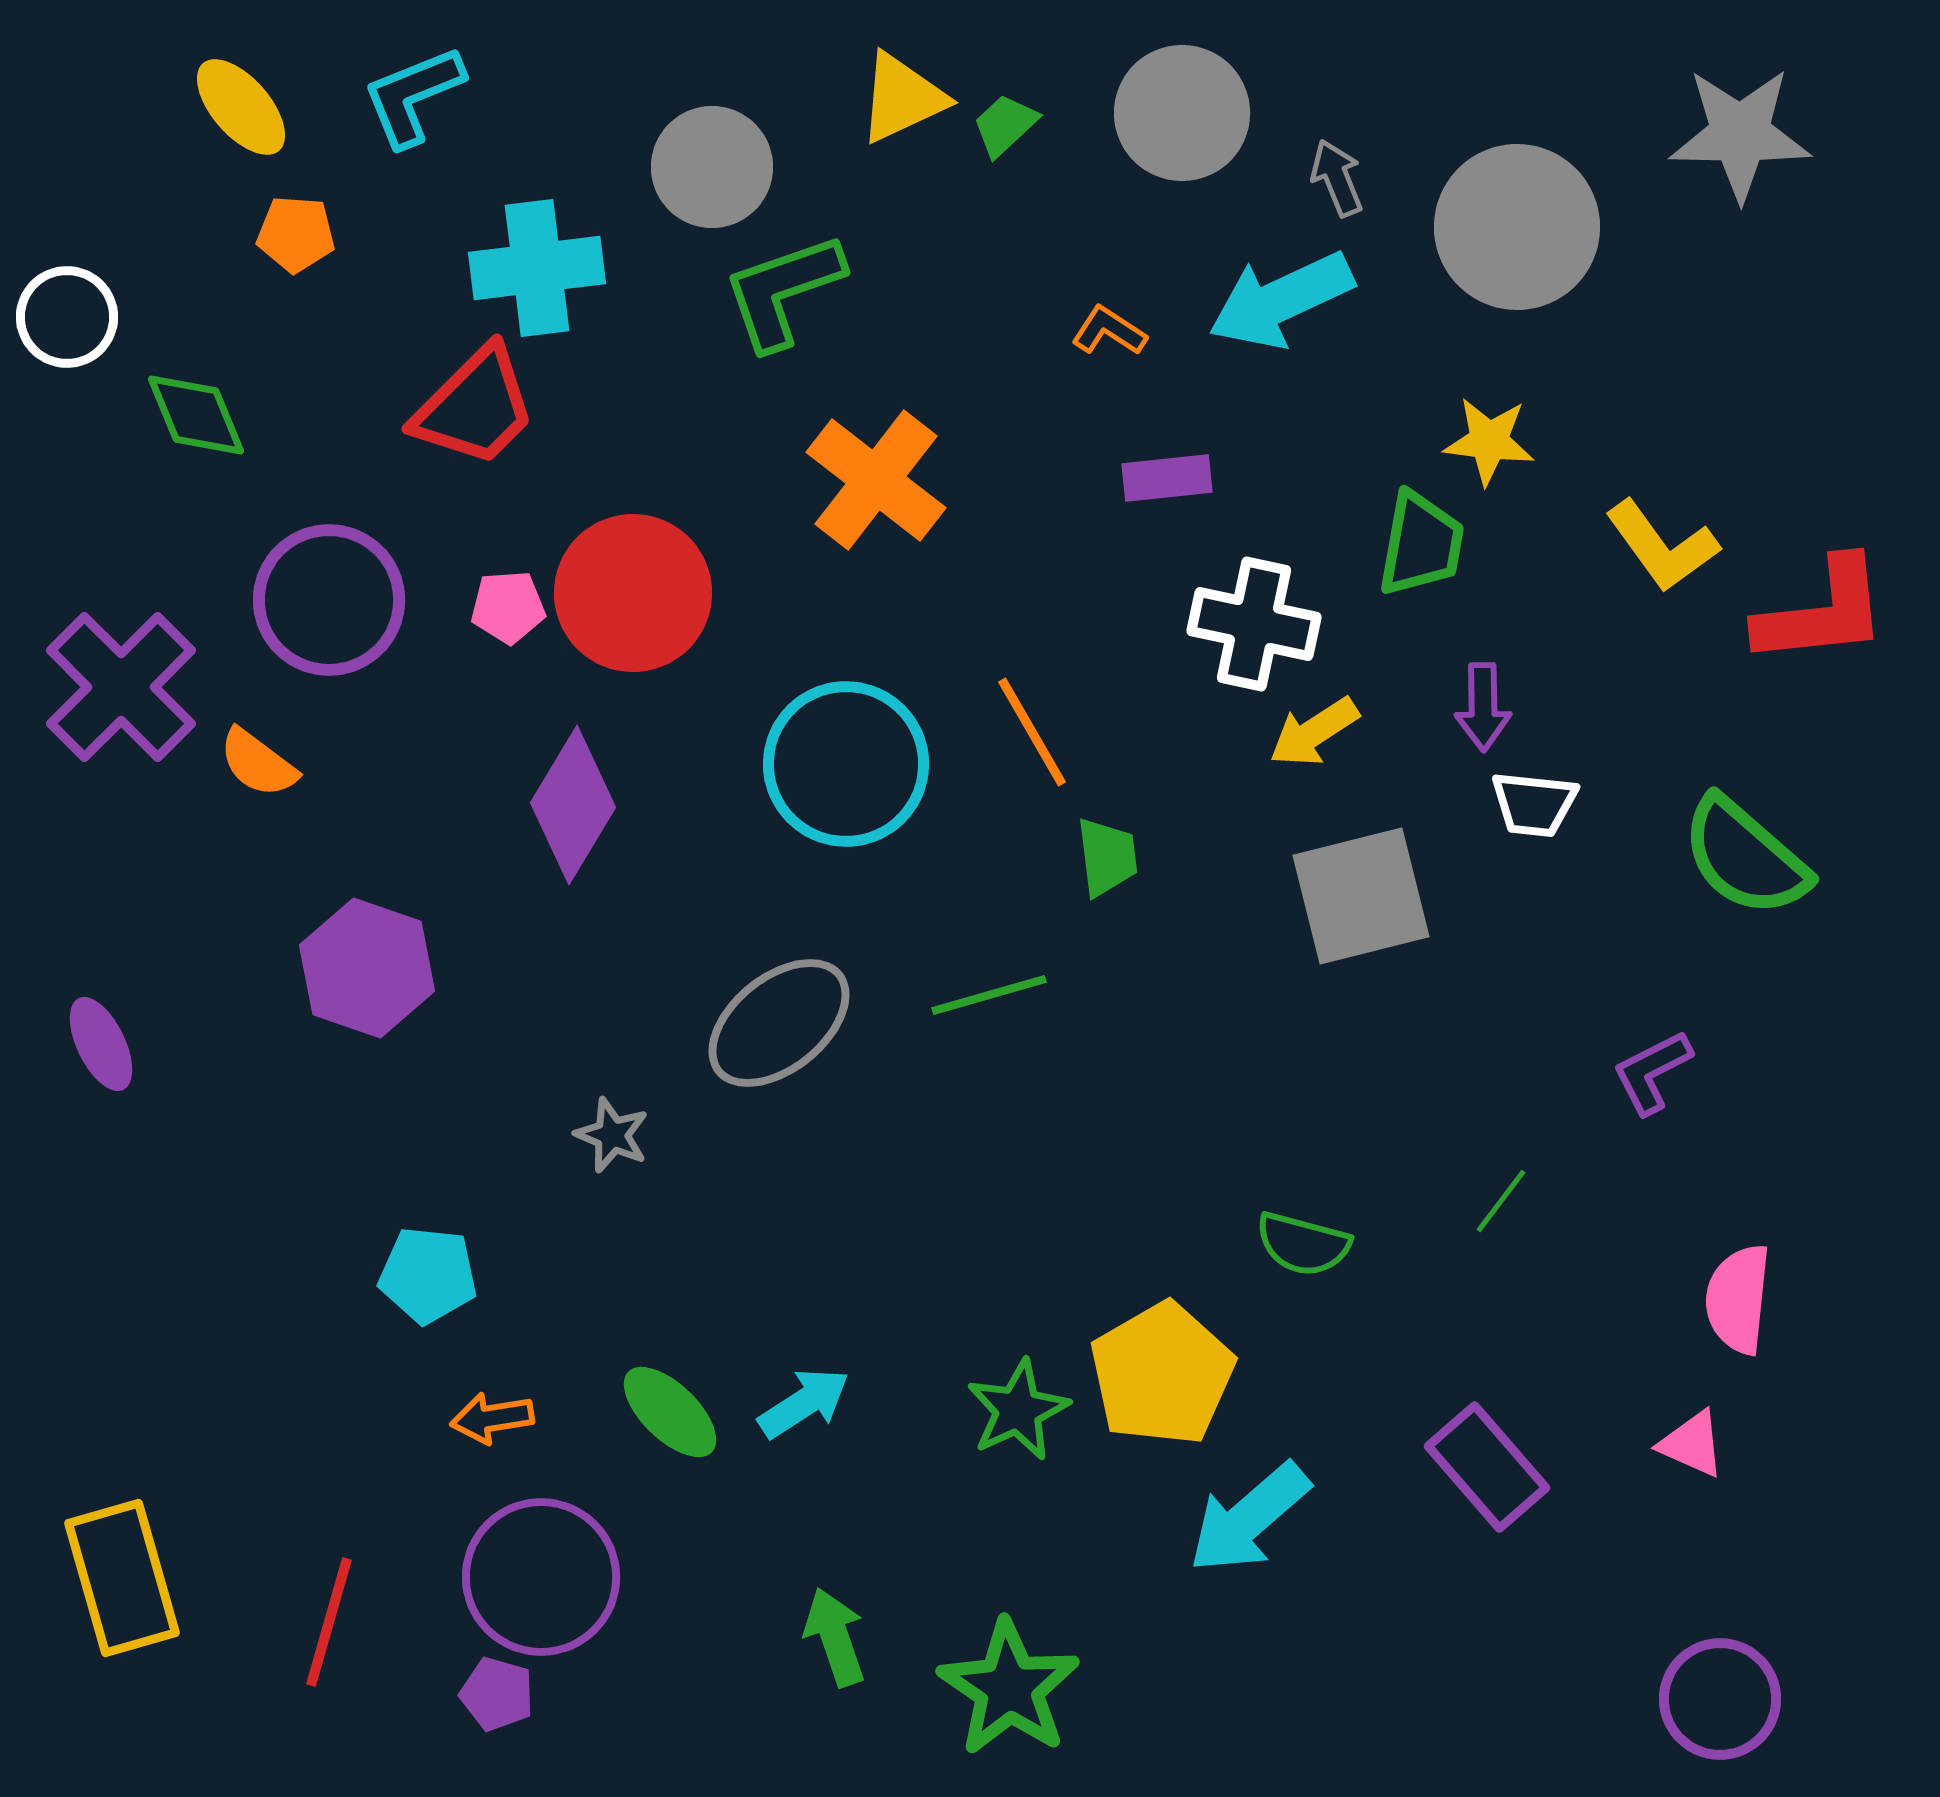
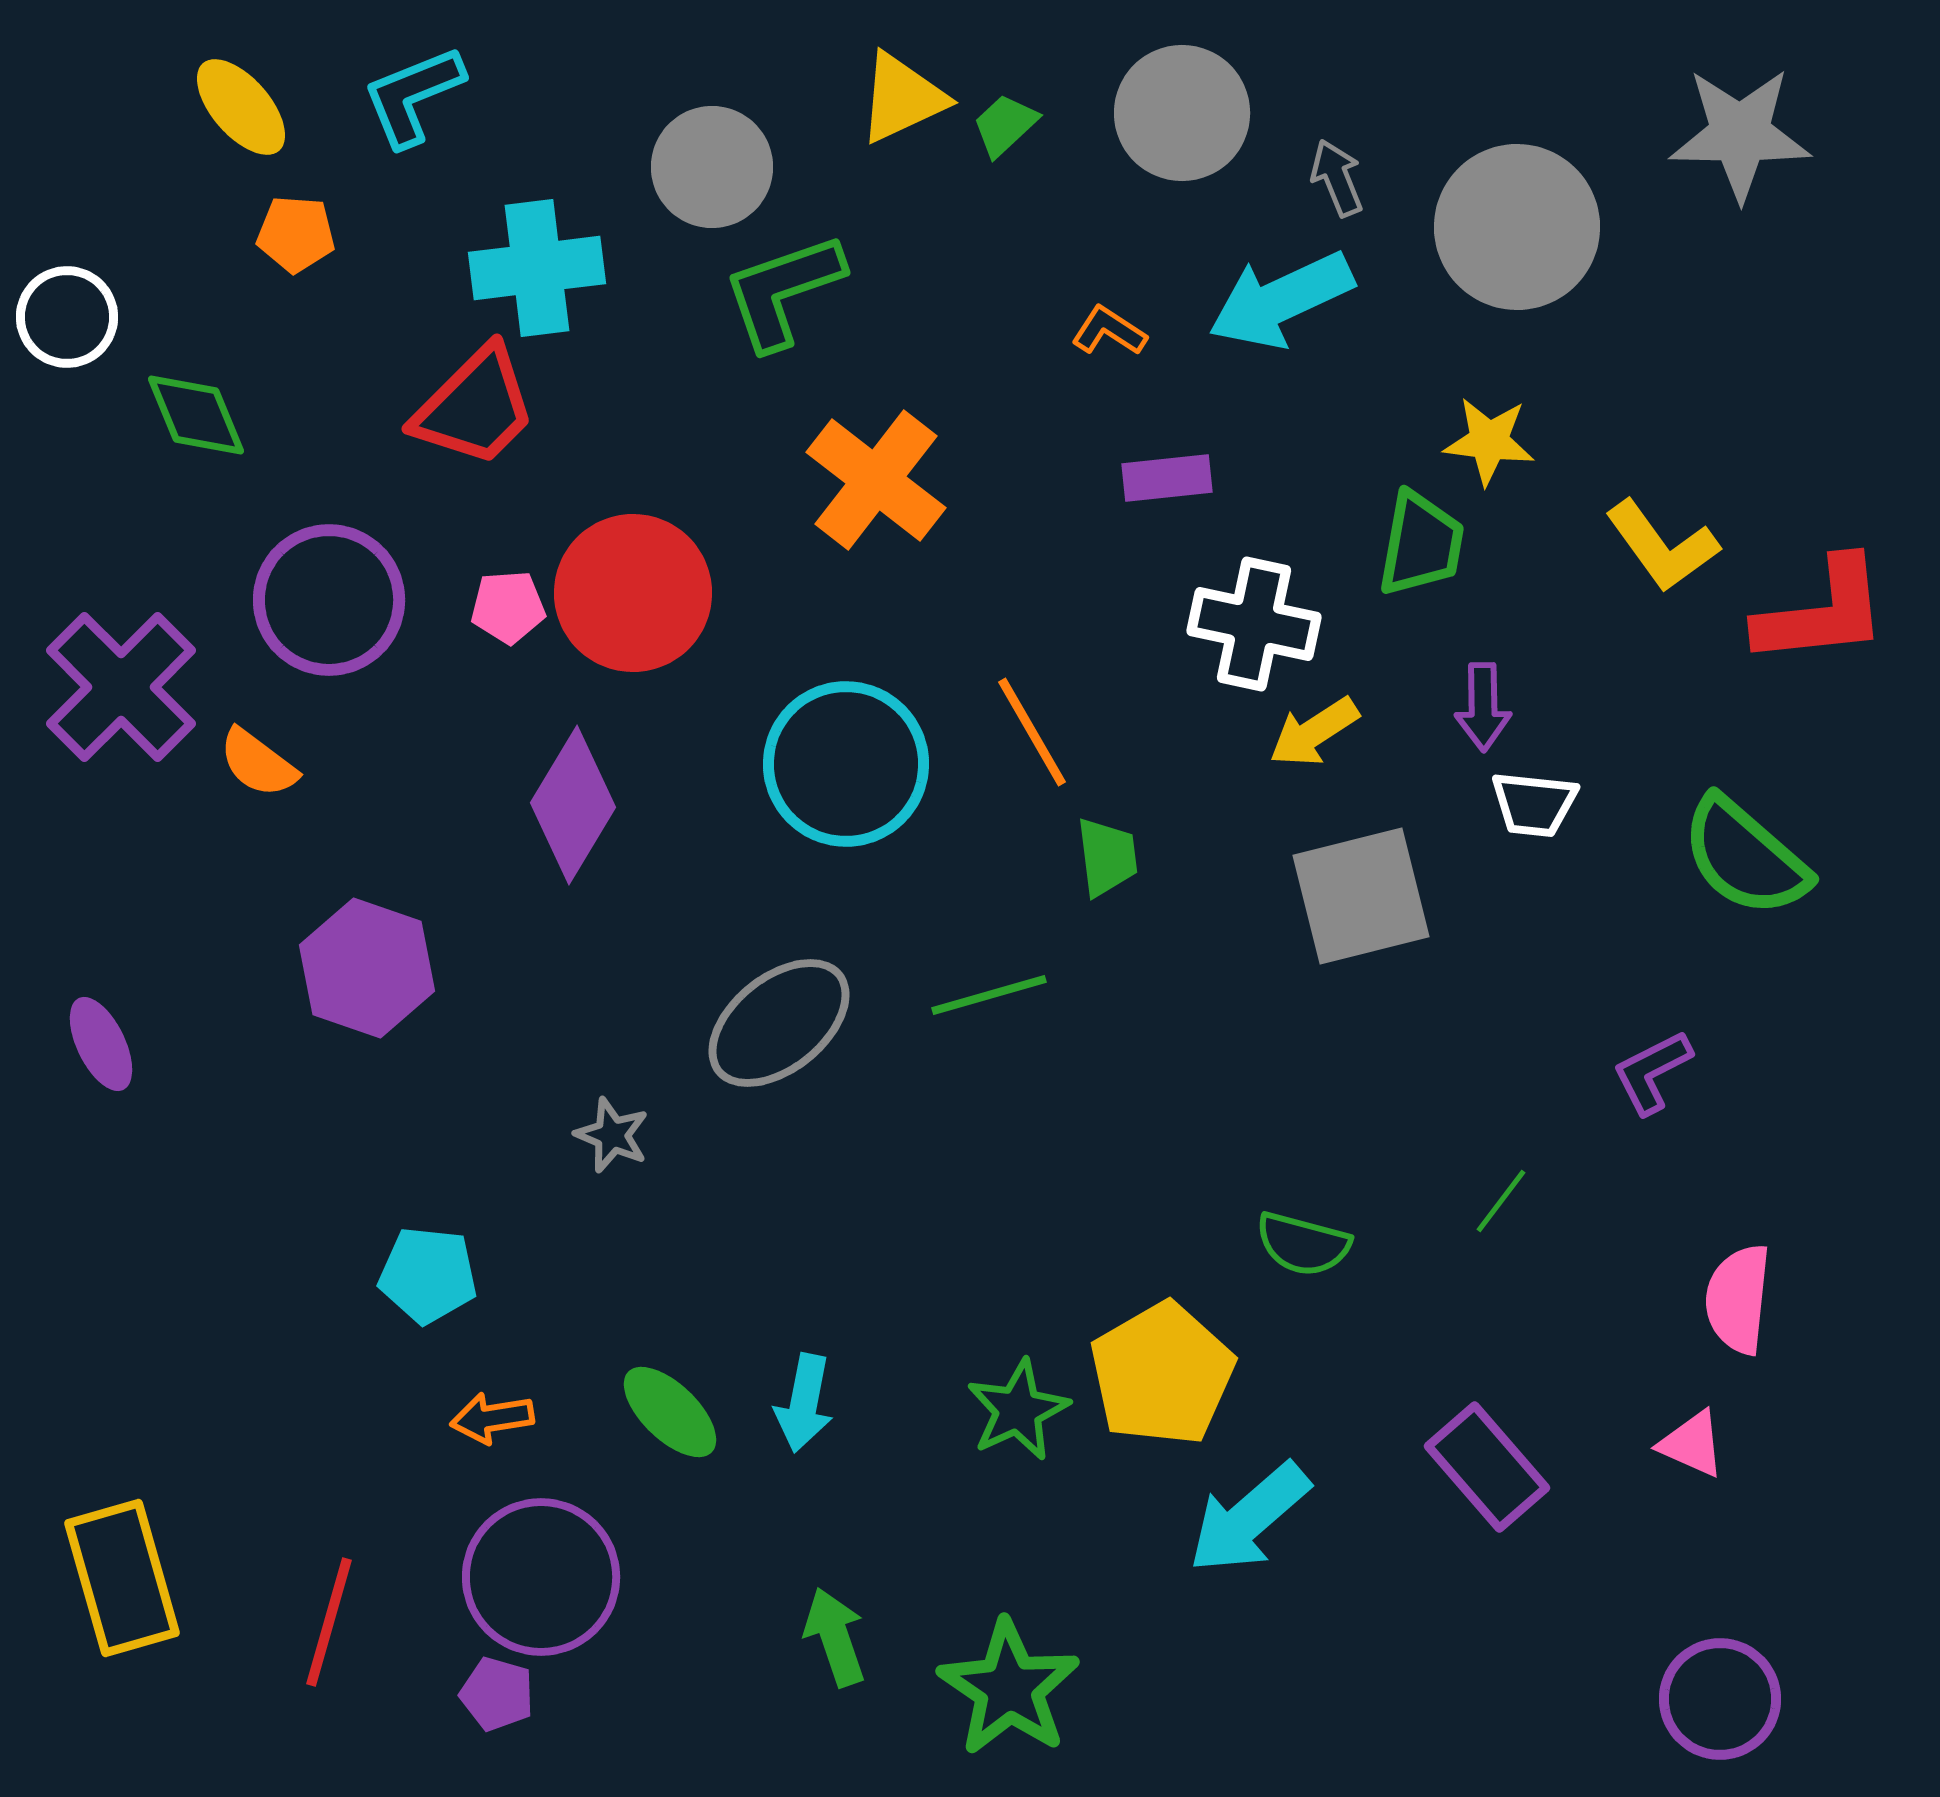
cyan arrow at (804, 1403): rotated 134 degrees clockwise
